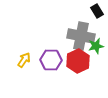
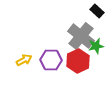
black rectangle: rotated 16 degrees counterclockwise
gray cross: rotated 28 degrees clockwise
yellow arrow: rotated 28 degrees clockwise
